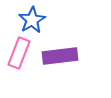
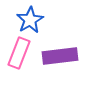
blue star: moved 2 px left
